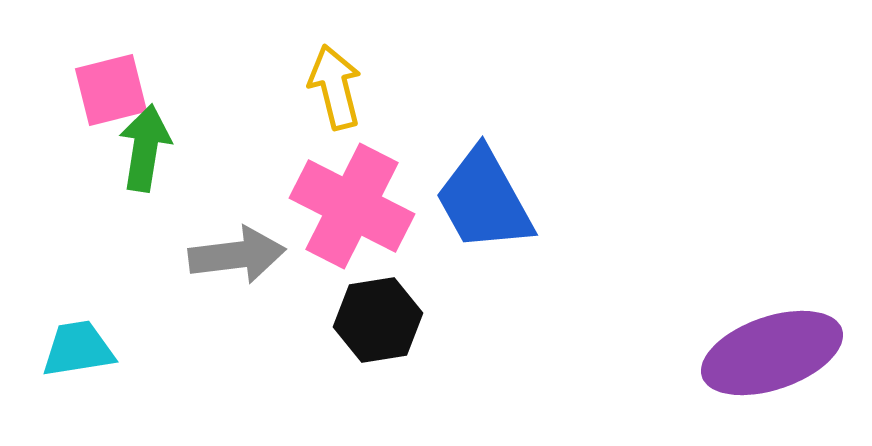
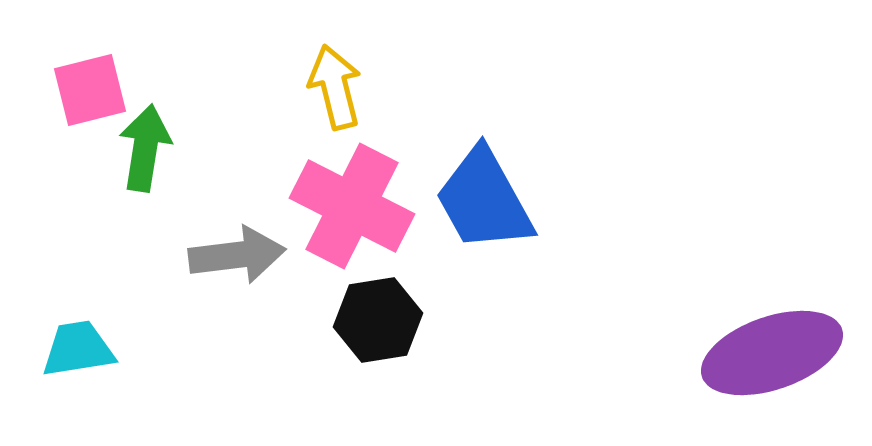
pink square: moved 21 px left
